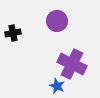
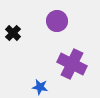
black cross: rotated 35 degrees counterclockwise
blue star: moved 17 px left, 1 px down; rotated 14 degrees counterclockwise
